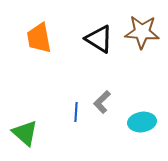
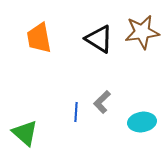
brown star: rotated 12 degrees counterclockwise
